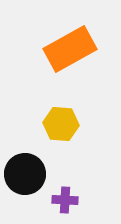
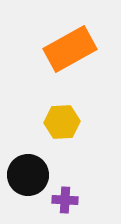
yellow hexagon: moved 1 px right, 2 px up; rotated 8 degrees counterclockwise
black circle: moved 3 px right, 1 px down
